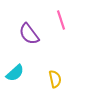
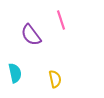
purple semicircle: moved 2 px right, 1 px down
cyan semicircle: rotated 60 degrees counterclockwise
